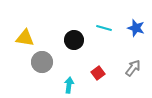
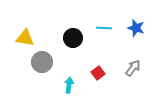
cyan line: rotated 14 degrees counterclockwise
black circle: moved 1 px left, 2 px up
